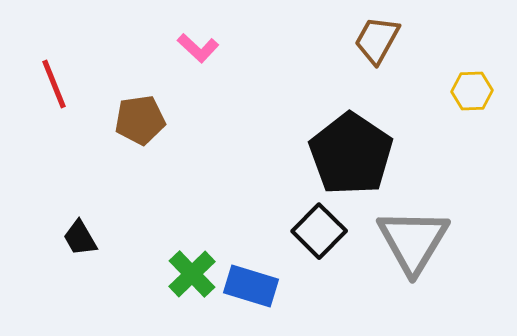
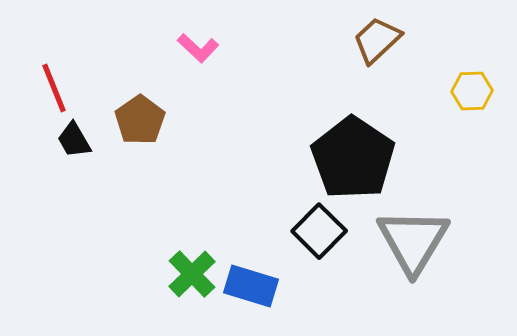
brown trapezoid: rotated 18 degrees clockwise
red line: moved 4 px down
brown pentagon: rotated 27 degrees counterclockwise
black pentagon: moved 2 px right, 4 px down
black trapezoid: moved 6 px left, 98 px up
